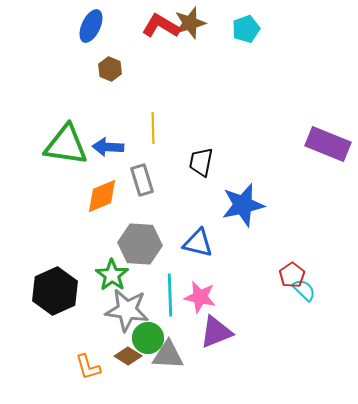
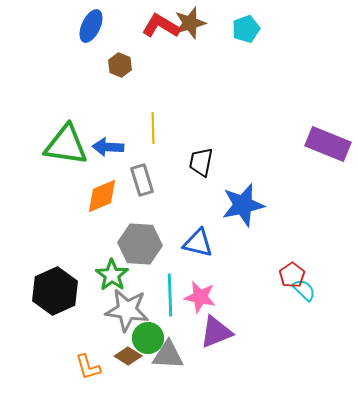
brown hexagon: moved 10 px right, 4 px up
